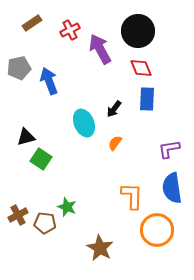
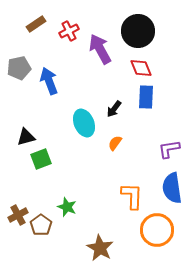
brown rectangle: moved 4 px right, 1 px down
red cross: moved 1 px left, 1 px down
blue rectangle: moved 1 px left, 2 px up
green square: rotated 35 degrees clockwise
brown pentagon: moved 4 px left, 2 px down; rotated 30 degrees clockwise
